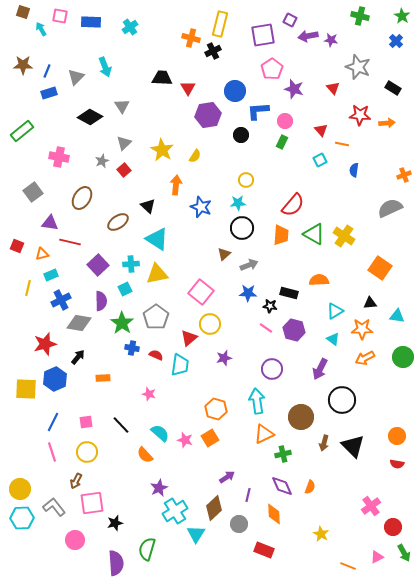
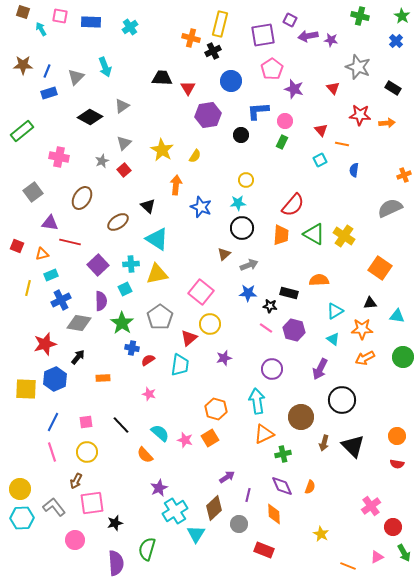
blue circle at (235, 91): moved 4 px left, 10 px up
gray triangle at (122, 106): rotated 28 degrees clockwise
gray pentagon at (156, 317): moved 4 px right
red semicircle at (156, 355): moved 8 px left, 5 px down; rotated 56 degrees counterclockwise
